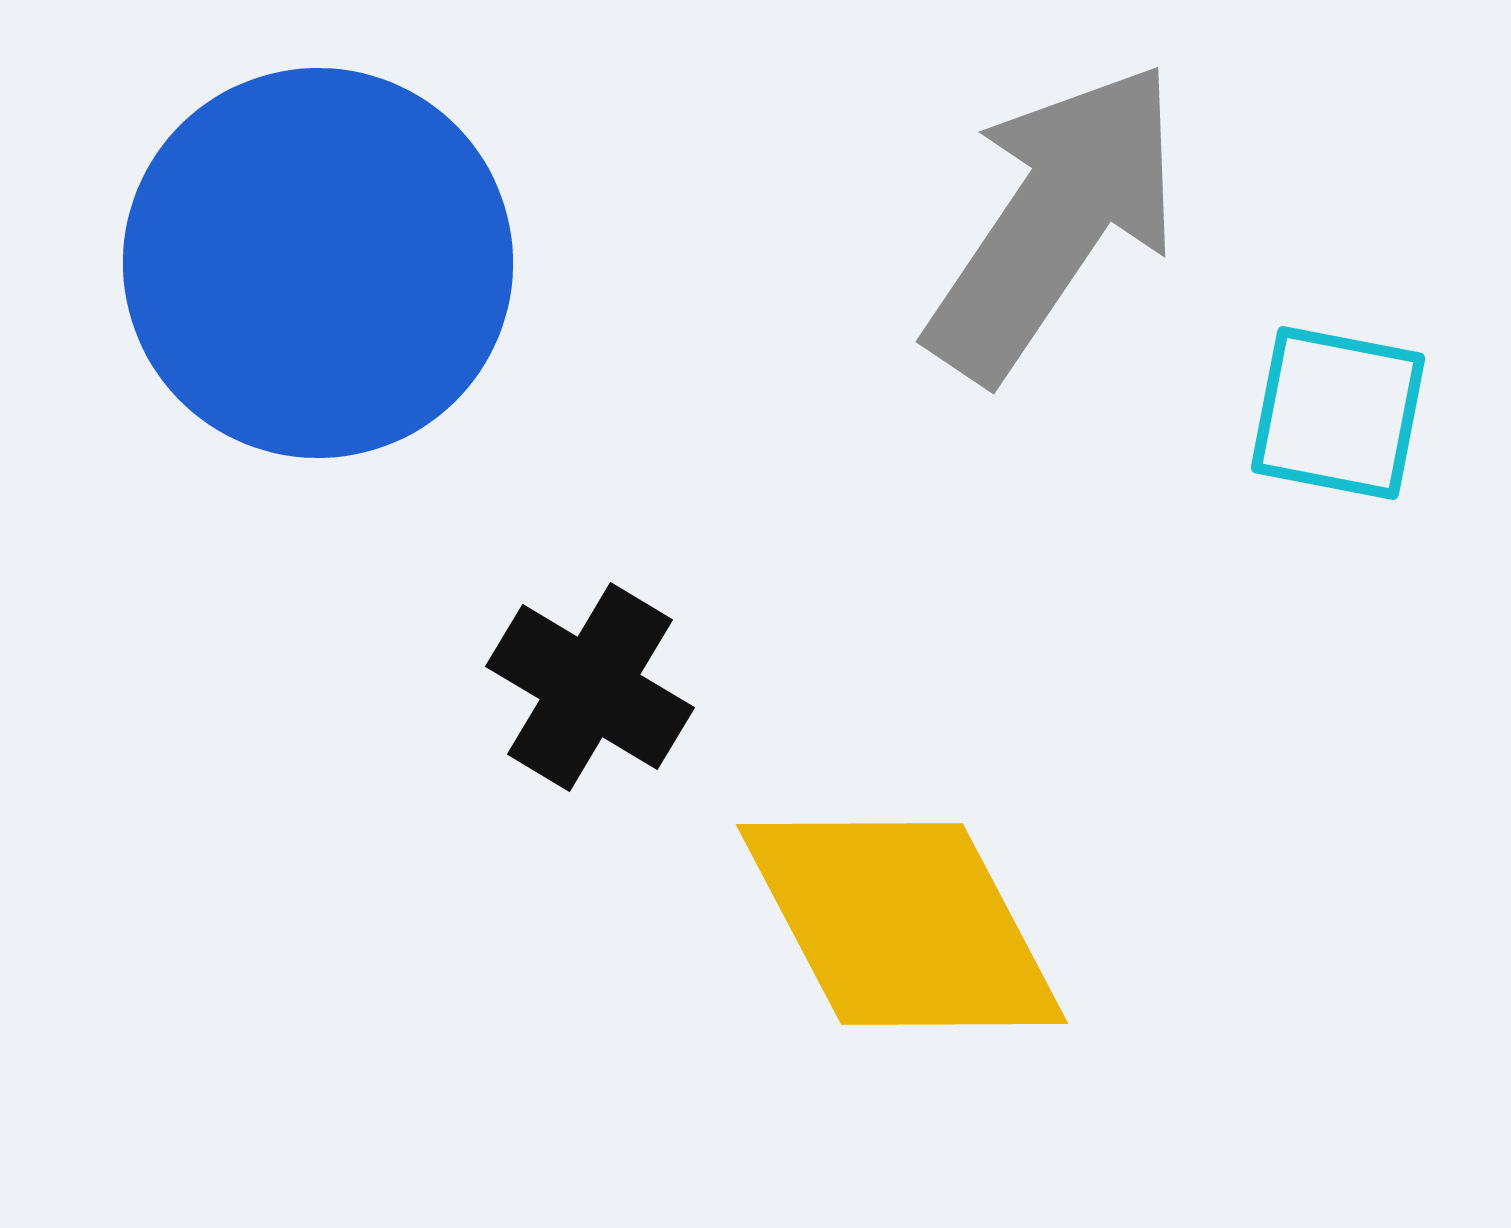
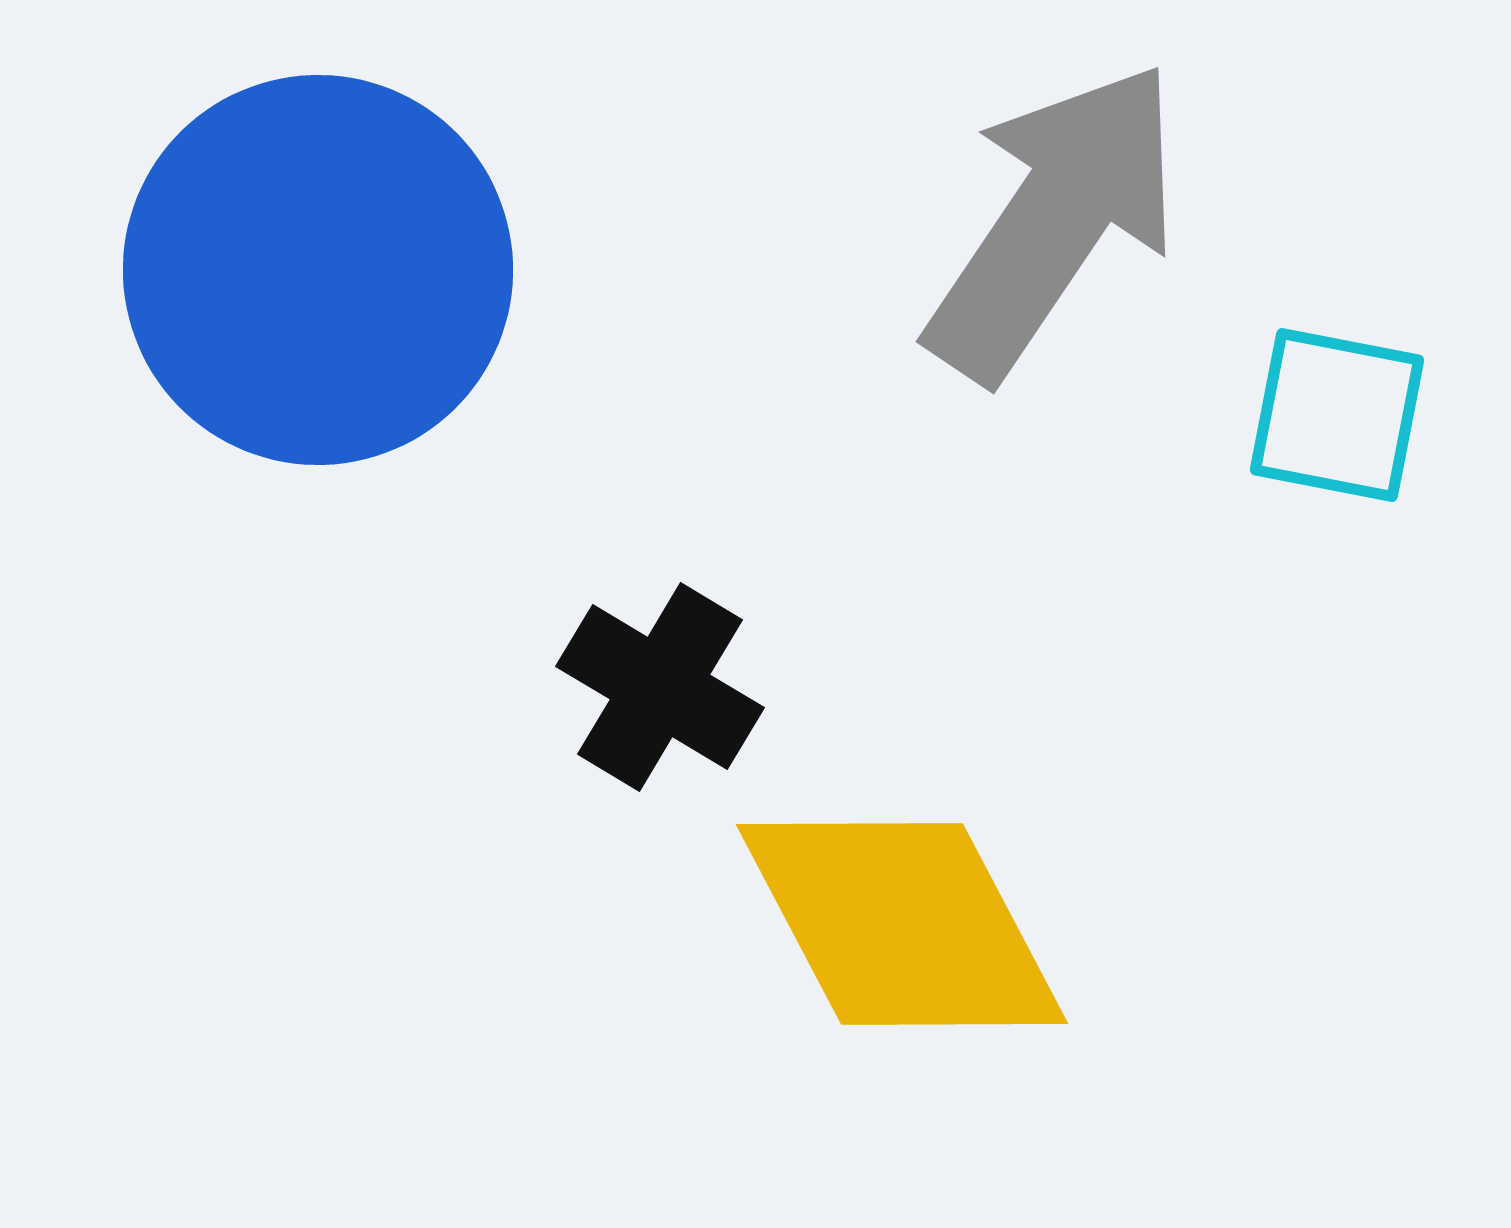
blue circle: moved 7 px down
cyan square: moved 1 px left, 2 px down
black cross: moved 70 px right
